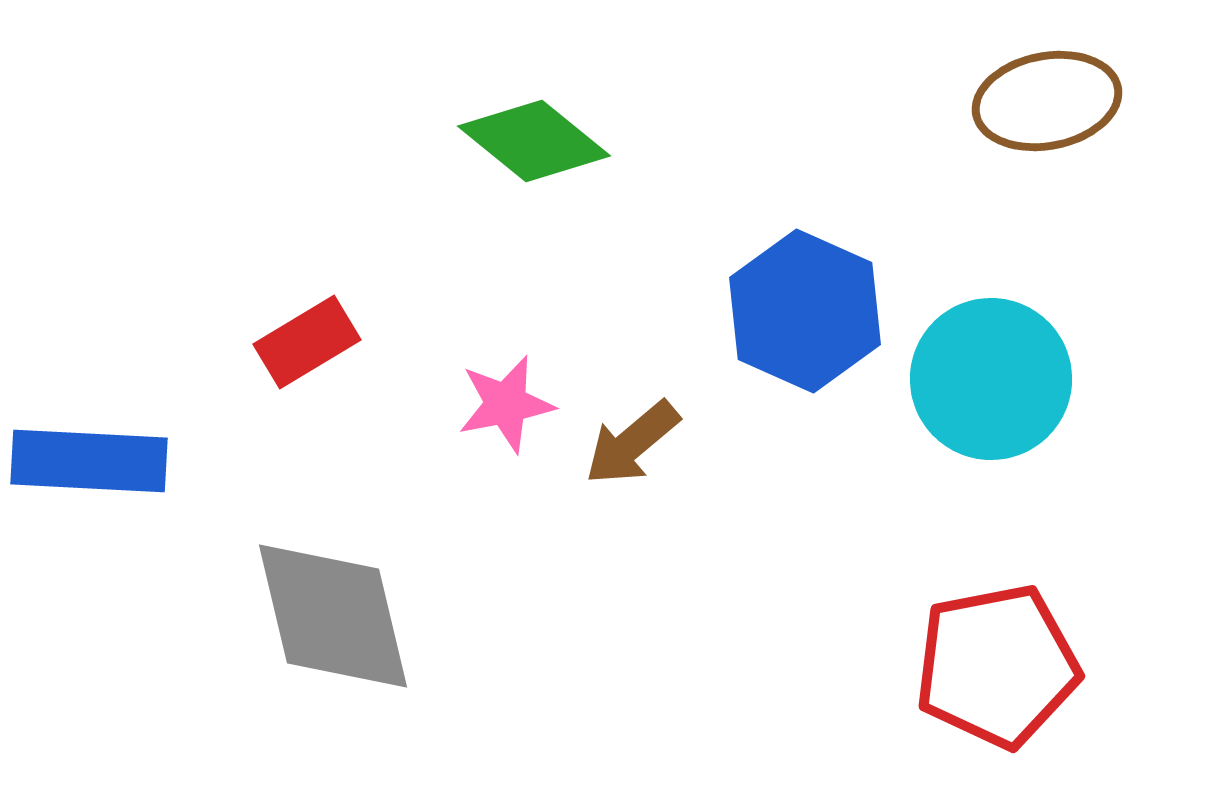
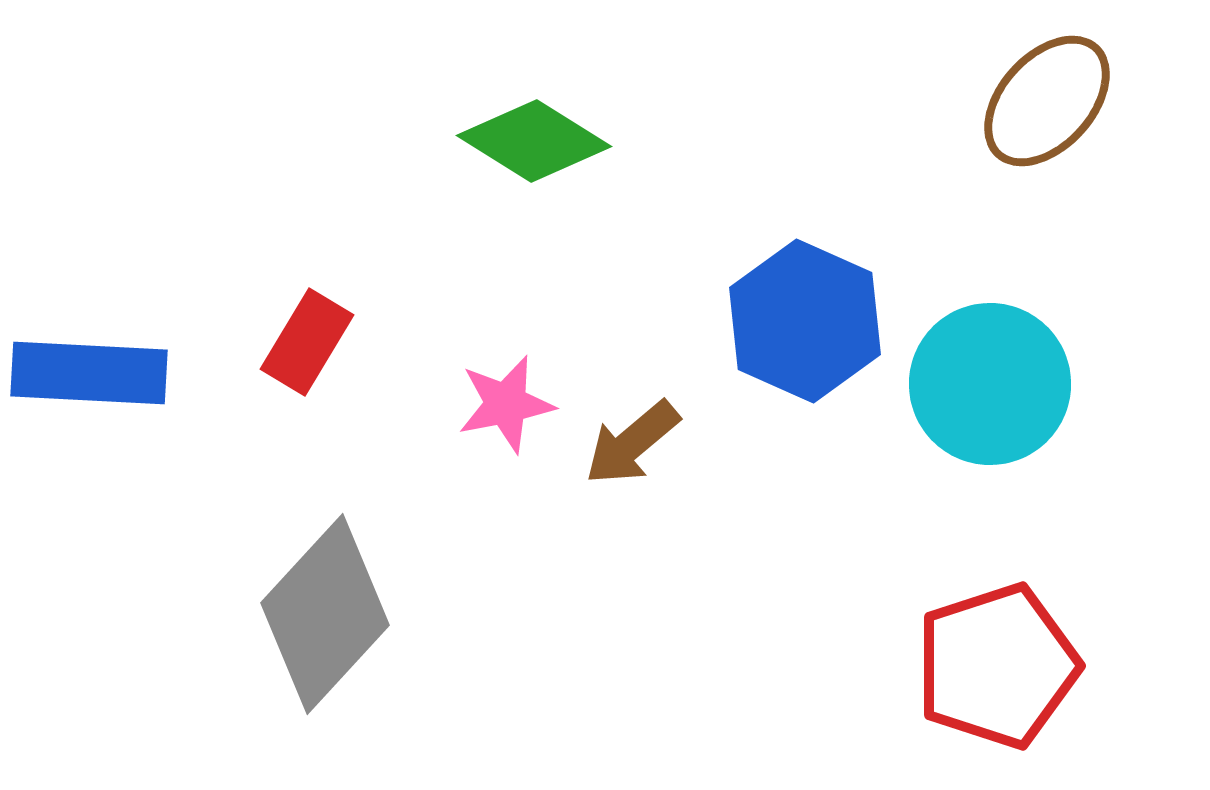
brown ellipse: rotated 37 degrees counterclockwise
green diamond: rotated 7 degrees counterclockwise
blue hexagon: moved 10 px down
red rectangle: rotated 28 degrees counterclockwise
cyan circle: moved 1 px left, 5 px down
blue rectangle: moved 88 px up
gray diamond: moved 8 px left, 2 px up; rotated 56 degrees clockwise
red pentagon: rotated 7 degrees counterclockwise
